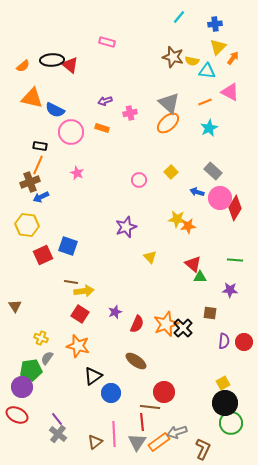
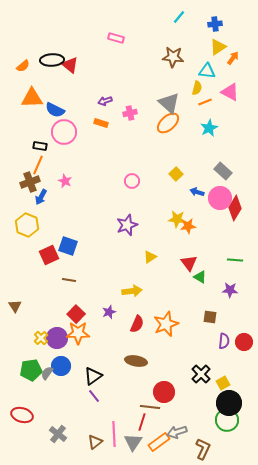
pink rectangle at (107, 42): moved 9 px right, 4 px up
yellow triangle at (218, 47): rotated 12 degrees clockwise
brown star at (173, 57): rotated 10 degrees counterclockwise
yellow semicircle at (192, 61): moved 5 px right, 27 px down; rotated 88 degrees counterclockwise
orange triangle at (32, 98): rotated 15 degrees counterclockwise
orange rectangle at (102, 128): moved 1 px left, 5 px up
pink circle at (71, 132): moved 7 px left
gray rectangle at (213, 171): moved 10 px right
yellow square at (171, 172): moved 5 px right, 2 px down
pink star at (77, 173): moved 12 px left, 8 px down
pink circle at (139, 180): moved 7 px left, 1 px down
blue arrow at (41, 197): rotated 35 degrees counterclockwise
yellow hexagon at (27, 225): rotated 15 degrees clockwise
purple star at (126, 227): moved 1 px right, 2 px up
red square at (43, 255): moved 6 px right
yellow triangle at (150, 257): rotated 40 degrees clockwise
red triangle at (193, 264): moved 4 px left, 1 px up; rotated 12 degrees clockwise
green triangle at (200, 277): rotated 32 degrees clockwise
brown line at (71, 282): moved 2 px left, 2 px up
yellow arrow at (84, 291): moved 48 px right
purple star at (115, 312): moved 6 px left
brown square at (210, 313): moved 4 px down
red square at (80, 314): moved 4 px left; rotated 12 degrees clockwise
black cross at (183, 328): moved 18 px right, 46 px down
yellow cross at (41, 338): rotated 24 degrees clockwise
orange star at (78, 346): moved 13 px up; rotated 15 degrees counterclockwise
gray semicircle at (47, 358): moved 15 px down
brown ellipse at (136, 361): rotated 25 degrees counterclockwise
purple circle at (22, 387): moved 35 px right, 49 px up
blue circle at (111, 393): moved 50 px left, 27 px up
black circle at (225, 403): moved 4 px right
red ellipse at (17, 415): moved 5 px right; rotated 10 degrees counterclockwise
purple line at (57, 419): moved 37 px right, 23 px up
red line at (142, 422): rotated 24 degrees clockwise
green circle at (231, 423): moved 4 px left, 3 px up
gray triangle at (137, 442): moved 4 px left
